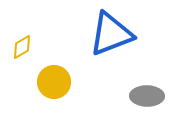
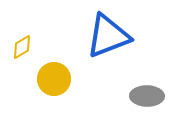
blue triangle: moved 3 px left, 2 px down
yellow circle: moved 3 px up
